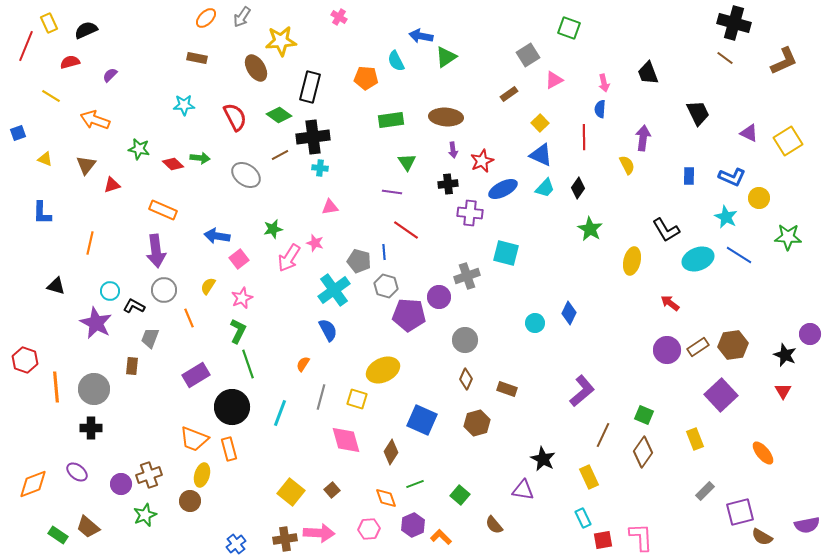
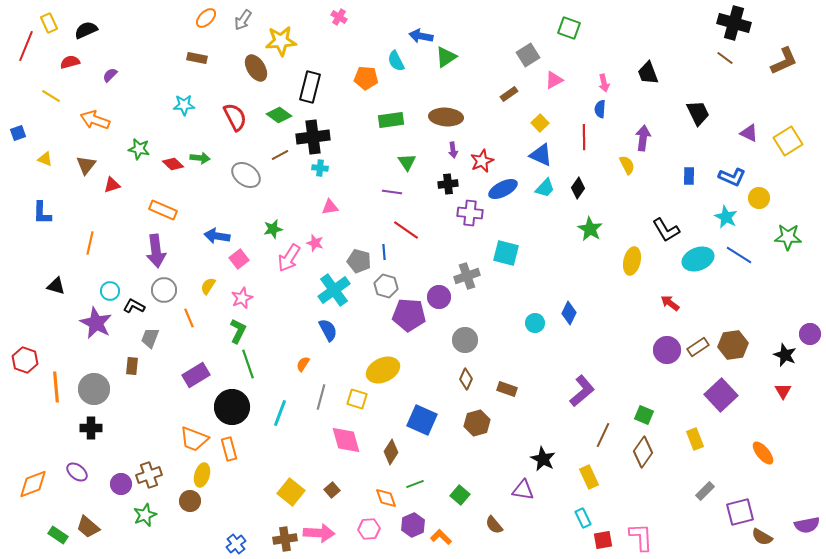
gray arrow at (242, 17): moved 1 px right, 3 px down
